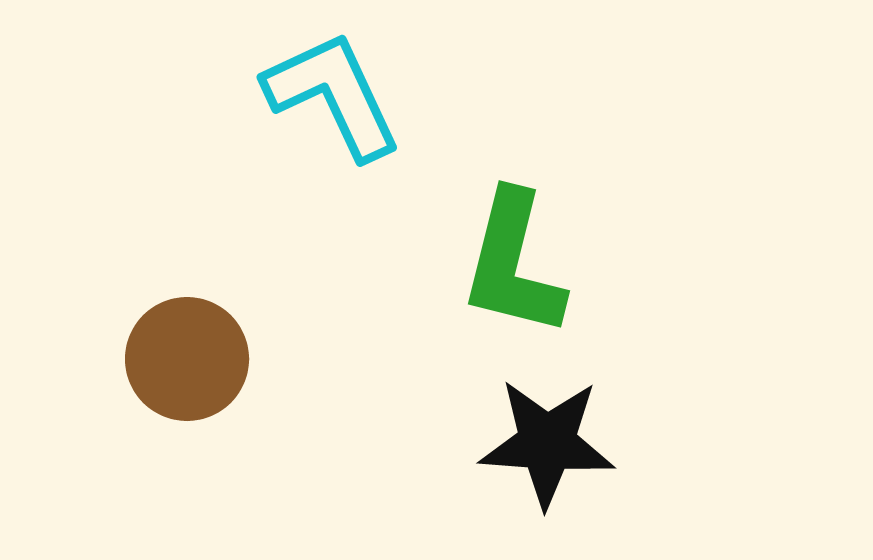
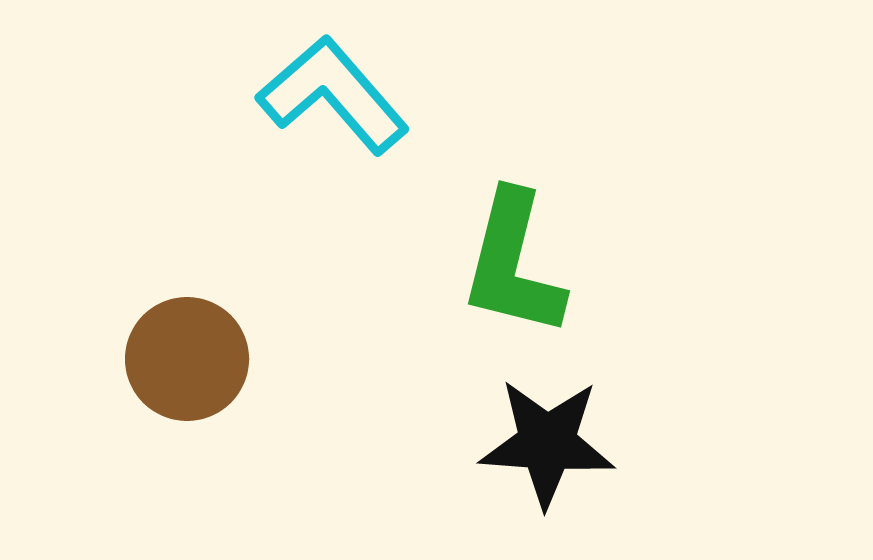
cyan L-shape: rotated 16 degrees counterclockwise
